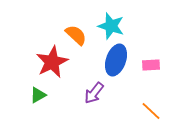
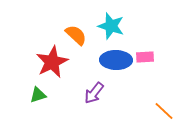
blue ellipse: rotated 72 degrees clockwise
pink rectangle: moved 6 px left, 8 px up
green triangle: rotated 12 degrees clockwise
orange line: moved 13 px right
